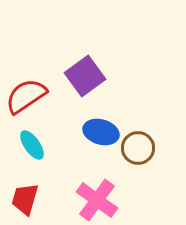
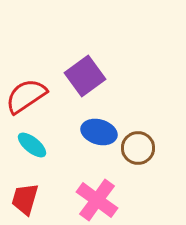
blue ellipse: moved 2 px left
cyan ellipse: rotated 16 degrees counterclockwise
